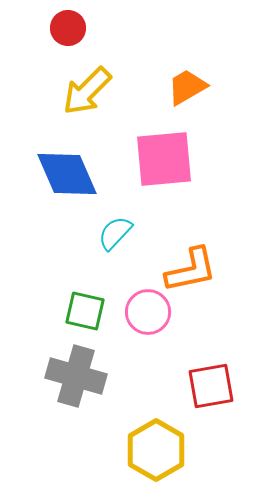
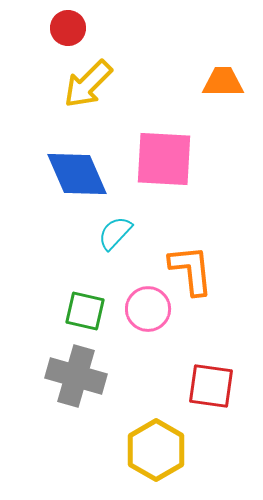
orange trapezoid: moved 36 px right, 5 px up; rotated 30 degrees clockwise
yellow arrow: moved 1 px right, 7 px up
pink square: rotated 8 degrees clockwise
blue diamond: moved 10 px right
orange L-shape: rotated 84 degrees counterclockwise
pink circle: moved 3 px up
red square: rotated 18 degrees clockwise
